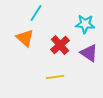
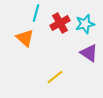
cyan line: rotated 18 degrees counterclockwise
cyan star: rotated 18 degrees counterclockwise
red cross: moved 22 px up; rotated 12 degrees clockwise
yellow line: rotated 30 degrees counterclockwise
